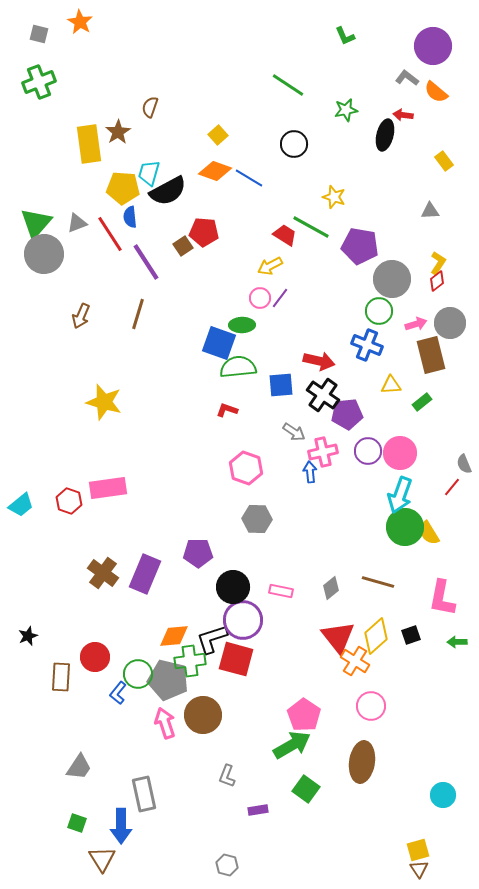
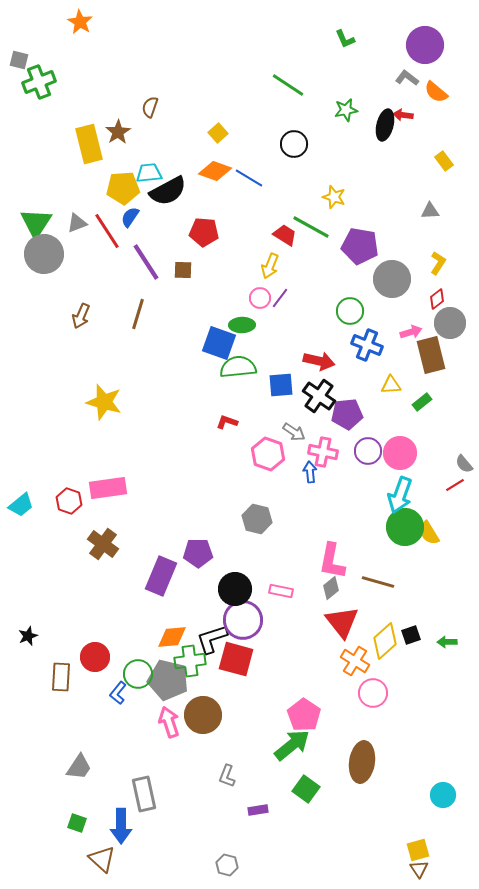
gray square at (39, 34): moved 20 px left, 26 px down
green L-shape at (345, 36): moved 3 px down
purple circle at (433, 46): moved 8 px left, 1 px up
yellow square at (218, 135): moved 2 px up
black ellipse at (385, 135): moved 10 px up
yellow rectangle at (89, 144): rotated 6 degrees counterclockwise
cyan trapezoid at (149, 173): rotated 68 degrees clockwise
yellow pentagon at (123, 188): rotated 8 degrees counterclockwise
blue semicircle at (130, 217): rotated 40 degrees clockwise
green triangle at (36, 223): rotated 8 degrees counterclockwise
red line at (110, 234): moved 3 px left, 3 px up
brown square at (183, 246): moved 24 px down; rotated 36 degrees clockwise
yellow arrow at (270, 266): rotated 40 degrees counterclockwise
red diamond at (437, 281): moved 18 px down
green circle at (379, 311): moved 29 px left
pink arrow at (416, 324): moved 5 px left, 8 px down
black cross at (323, 395): moved 4 px left, 1 px down
red L-shape at (227, 410): moved 12 px down
pink cross at (323, 452): rotated 24 degrees clockwise
gray semicircle at (464, 464): rotated 18 degrees counterclockwise
pink hexagon at (246, 468): moved 22 px right, 14 px up
red line at (452, 487): moved 3 px right, 2 px up; rotated 18 degrees clockwise
gray hexagon at (257, 519): rotated 12 degrees clockwise
brown cross at (103, 573): moved 29 px up
purple rectangle at (145, 574): moved 16 px right, 2 px down
black circle at (233, 587): moved 2 px right, 2 px down
pink L-shape at (442, 598): moved 110 px left, 37 px up
orange diamond at (174, 636): moved 2 px left, 1 px down
yellow diamond at (376, 636): moved 9 px right, 5 px down
red triangle at (338, 637): moved 4 px right, 15 px up
green arrow at (457, 642): moved 10 px left
pink circle at (371, 706): moved 2 px right, 13 px up
pink arrow at (165, 723): moved 4 px right, 1 px up
green arrow at (292, 745): rotated 9 degrees counterclockwise
brown triangle at (102, 859): rotated 16 degrees counterclockwise
